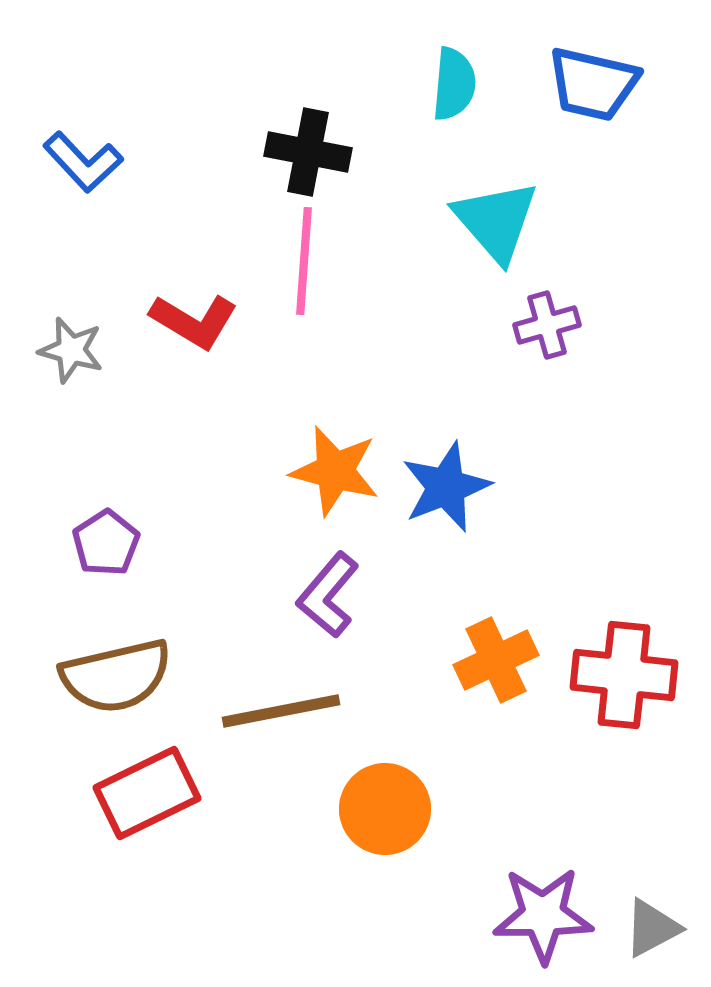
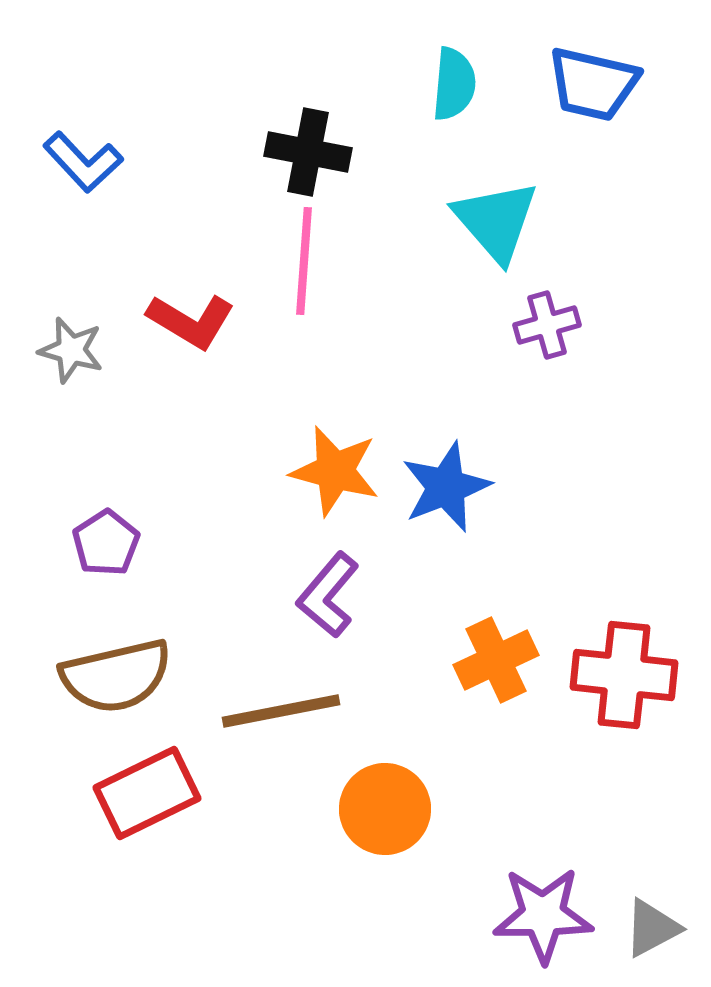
red L-shape: moved 3 px left
